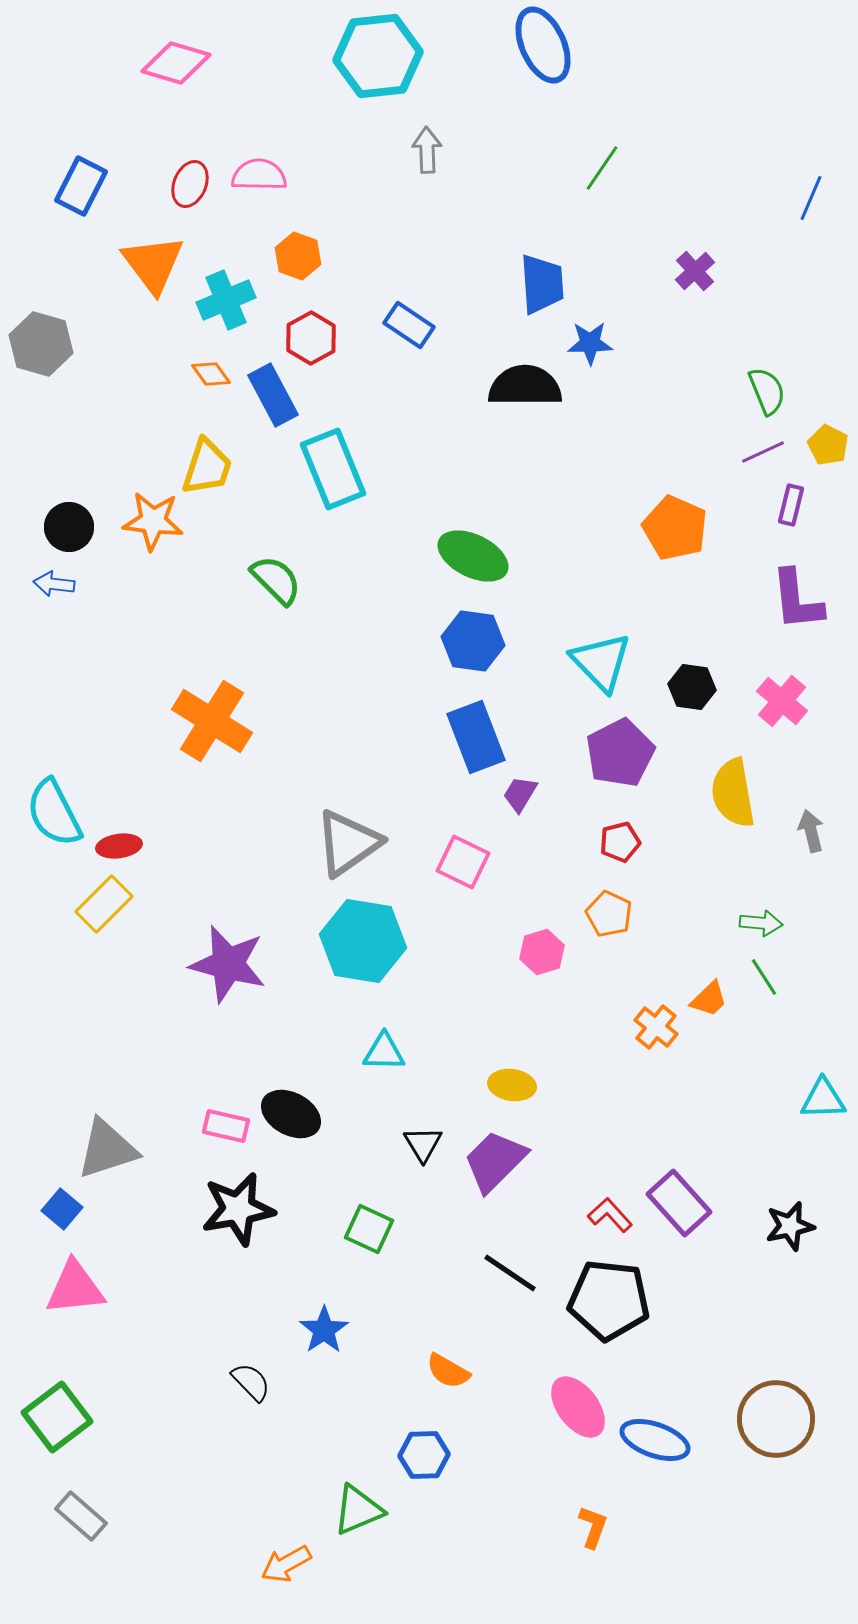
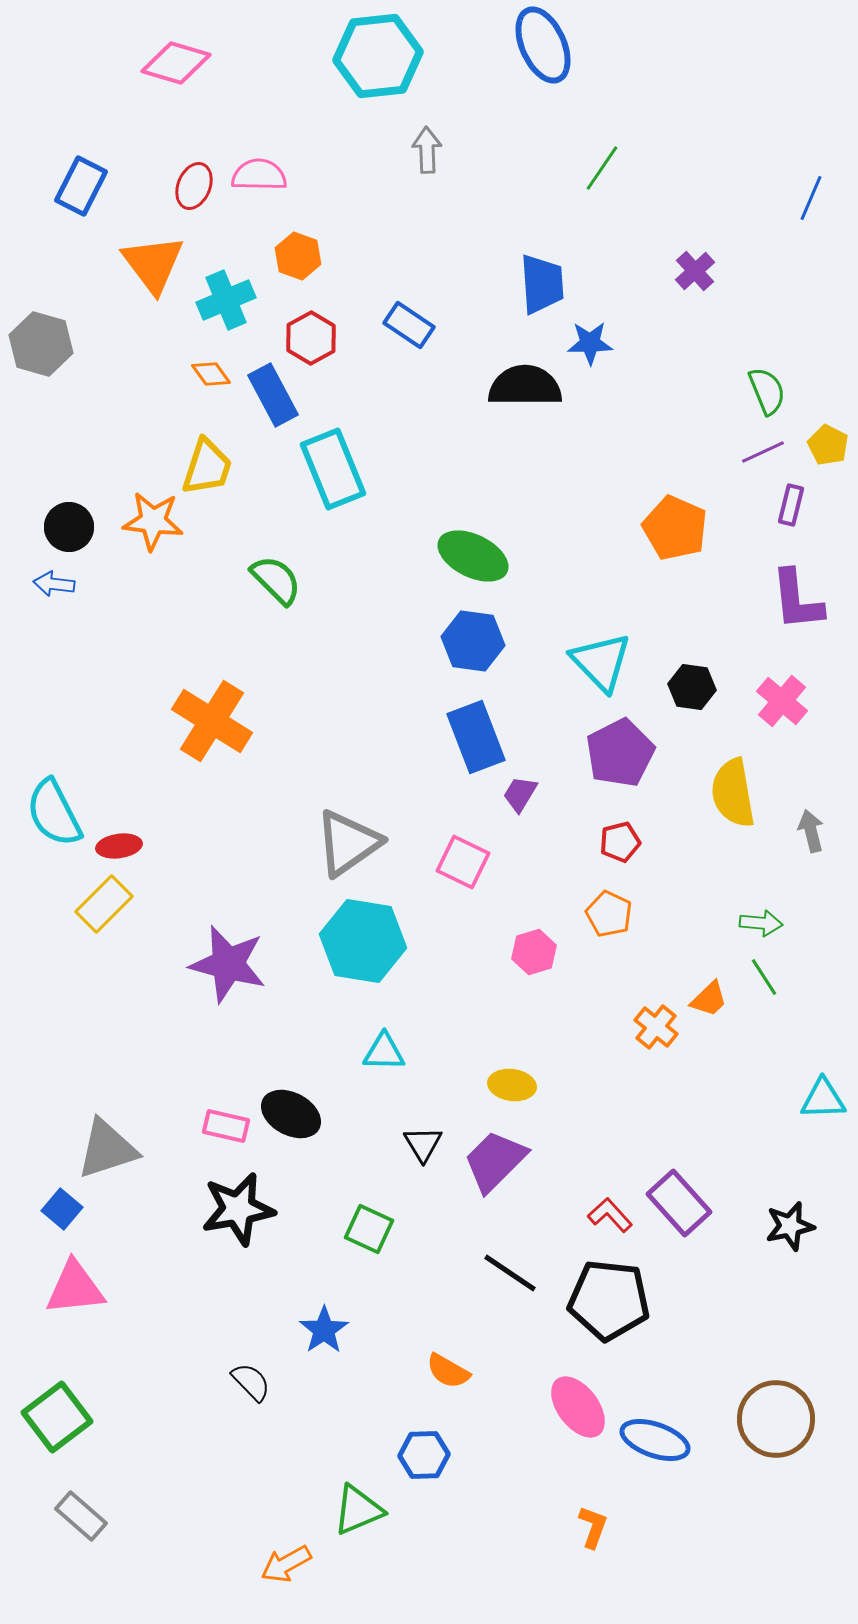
red ellipse at (190, 184): moved 4 px right, 2 px down
pink hexagon at (542, 952): moved 8 px left
